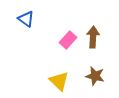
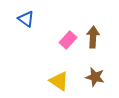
brown star: moved 1 px down
yellow triangle: rotated 10 degrees counterclockwise
